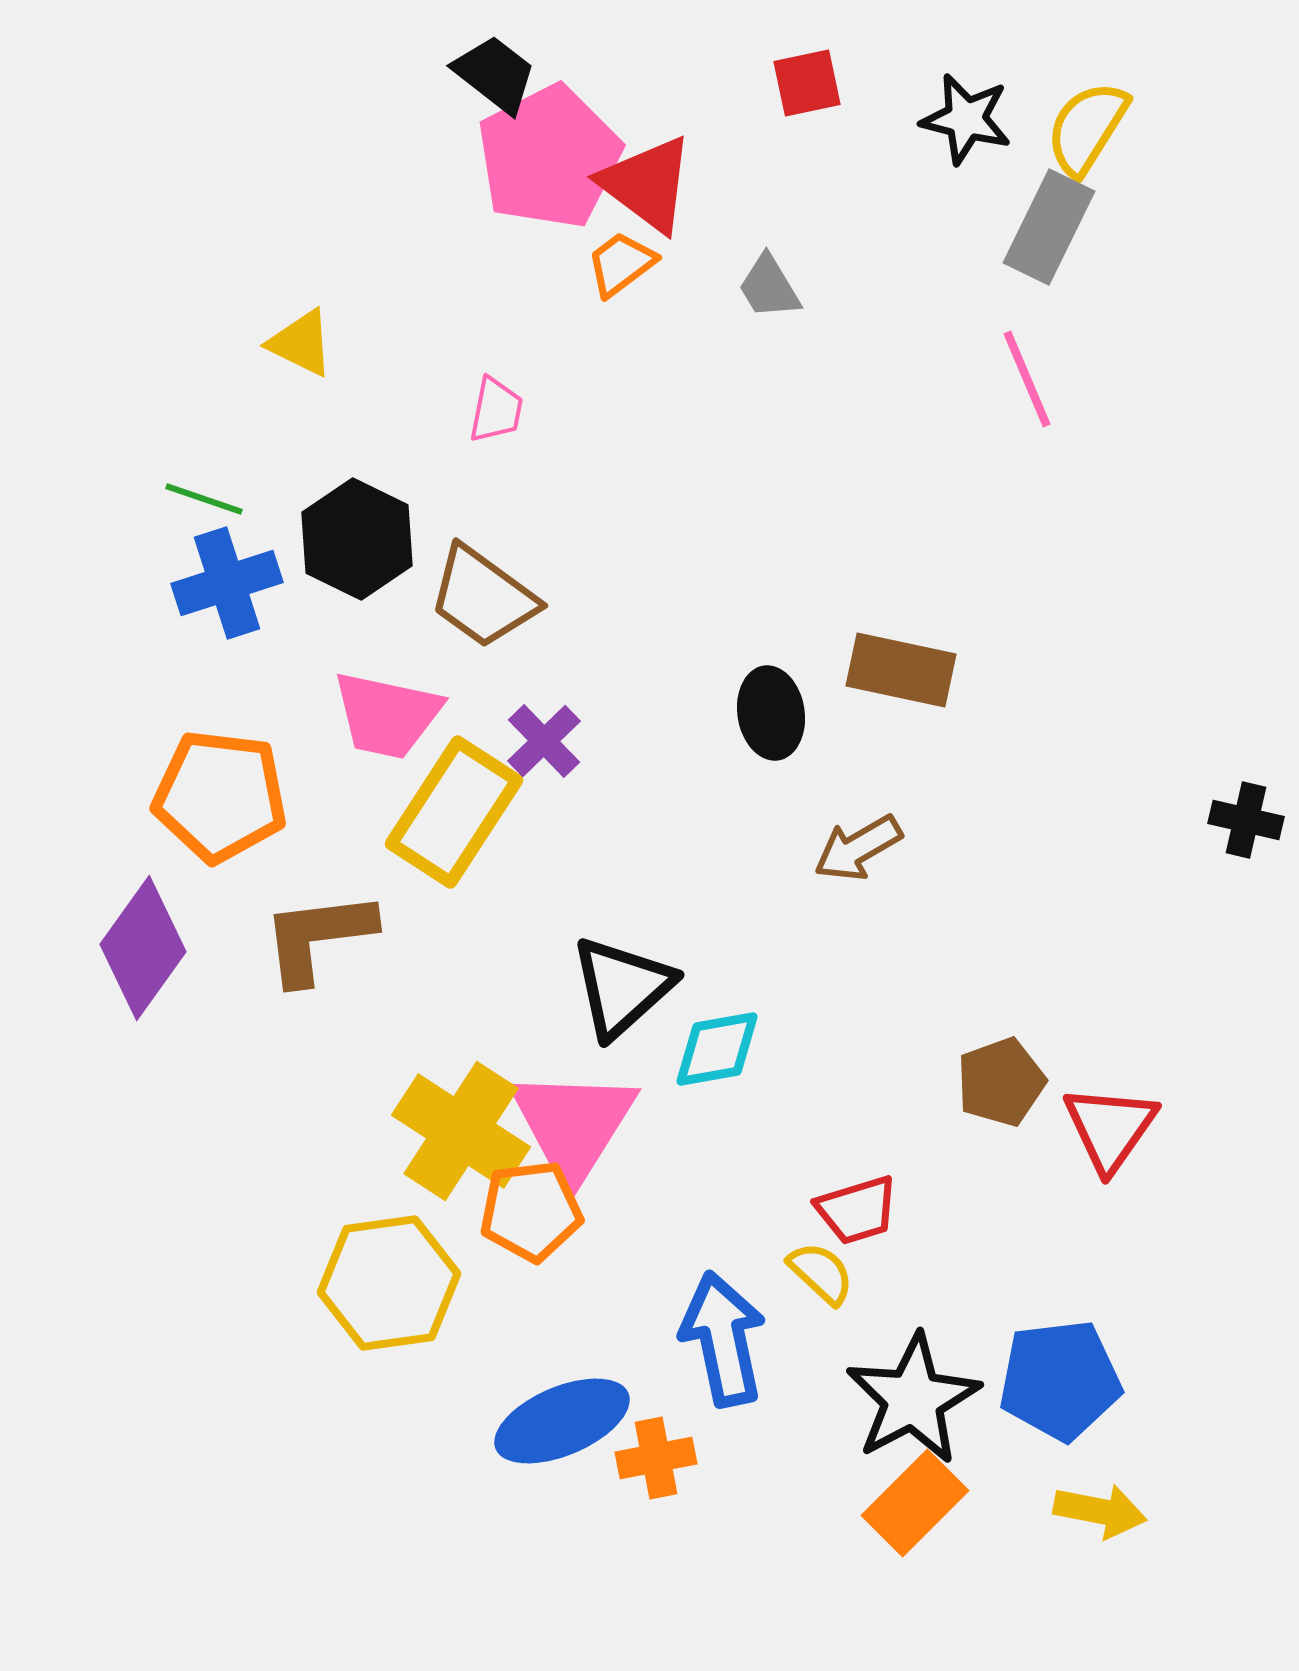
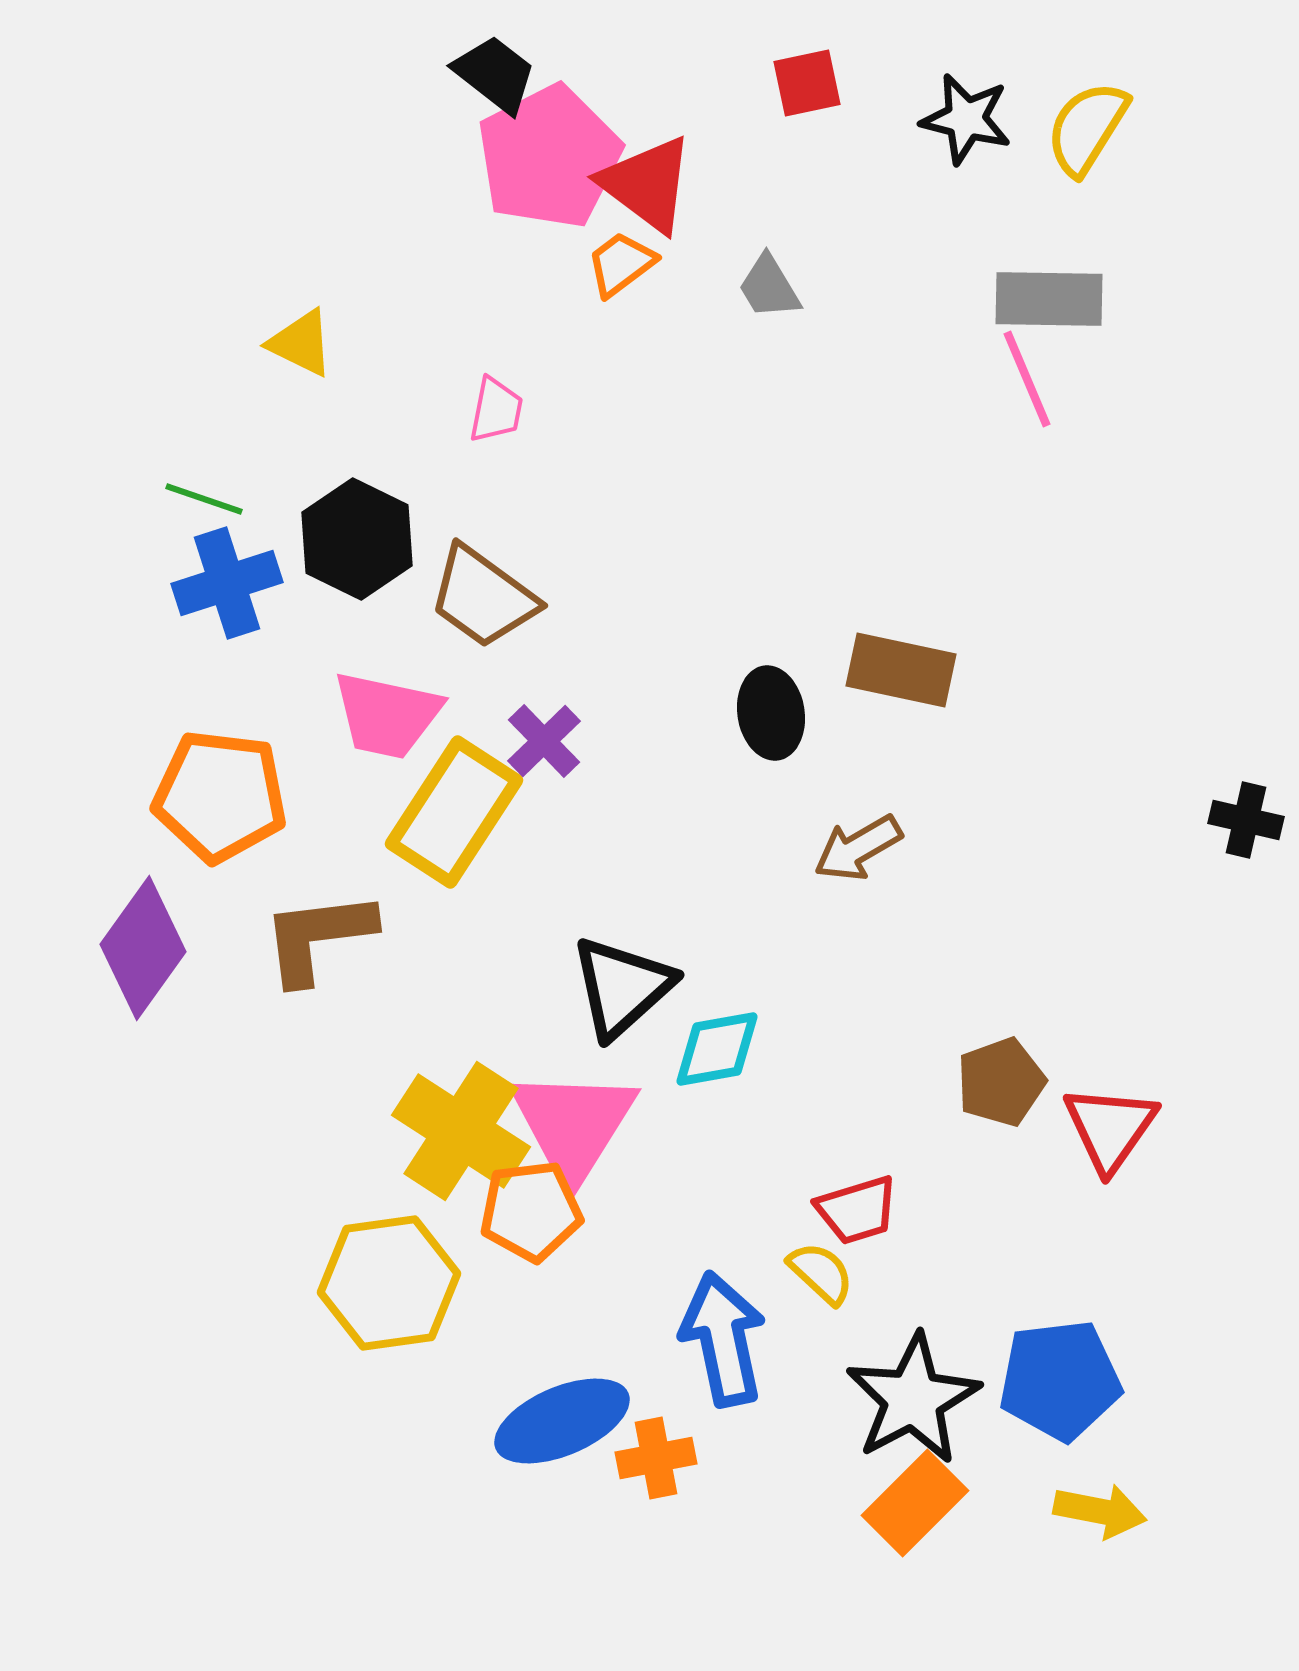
gray rectangle at (1049, 227): moved 72 px down; rotated 65 degrees clockwise
